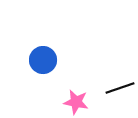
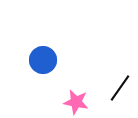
black line: rotated 36 degrees counterclockwise
